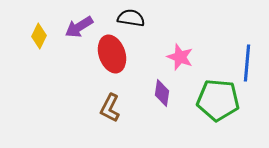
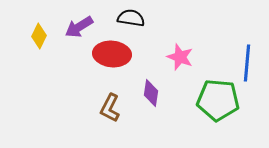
red ellipse: rotated 66 degrees counterclockwise
purple diamond: moved 11 px left
